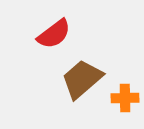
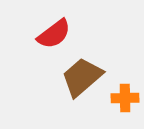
brown trapezoid: moved 2 px up
